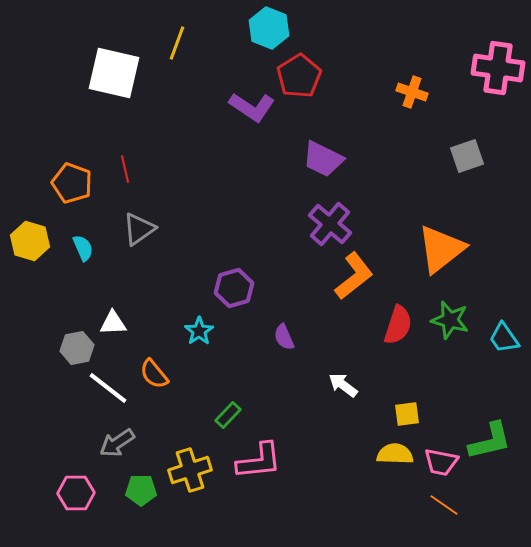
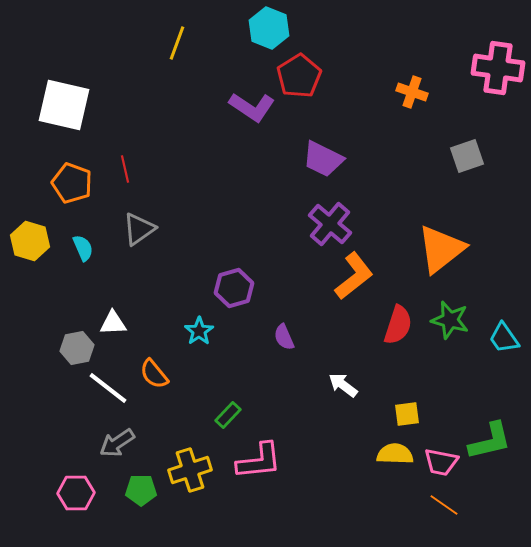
white square: moved 50 px left, 32 px down
